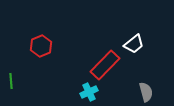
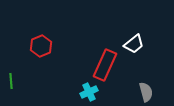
red rectangle: rotated 20 degrees counterclockwise
